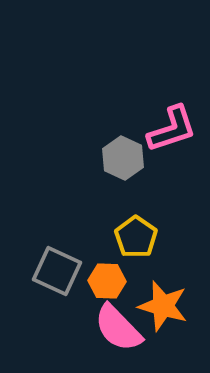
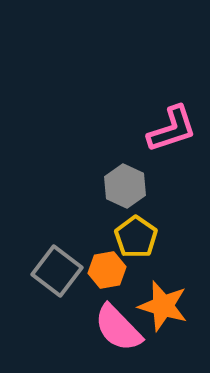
gray hexagon: moved 2 px right, 28 px down
gray square: rotated 12 degrees clockwise
orange hexagon: moved 11 px up; rotated 12 degrees counterclockwise
